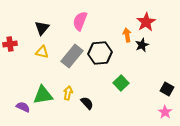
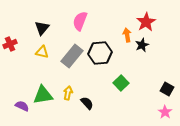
red cross: rotated 16 degrees counterclockwise
purple semicircle: moved 1 px left, 1 px up
